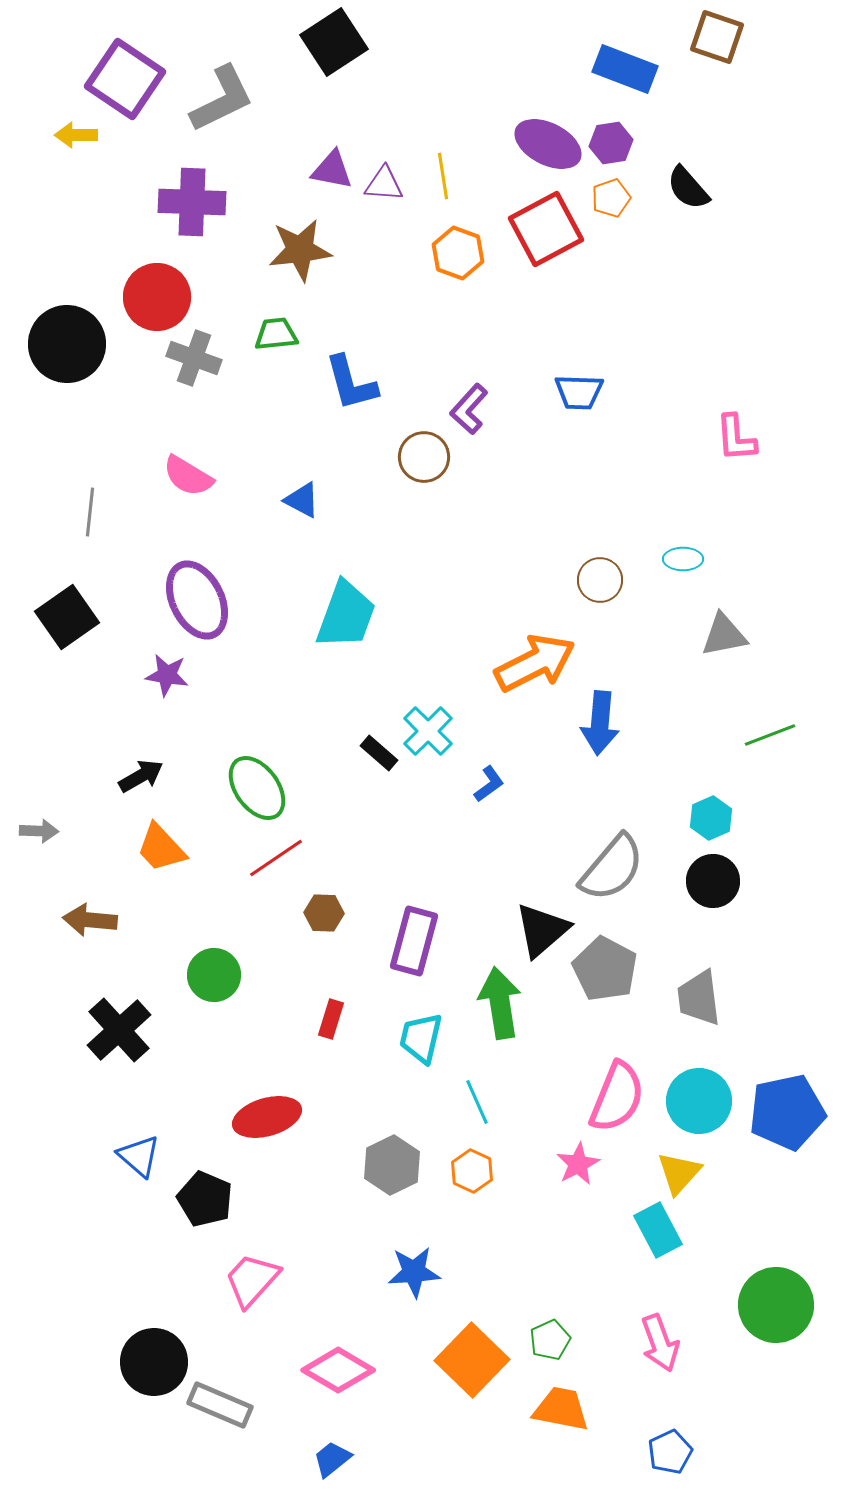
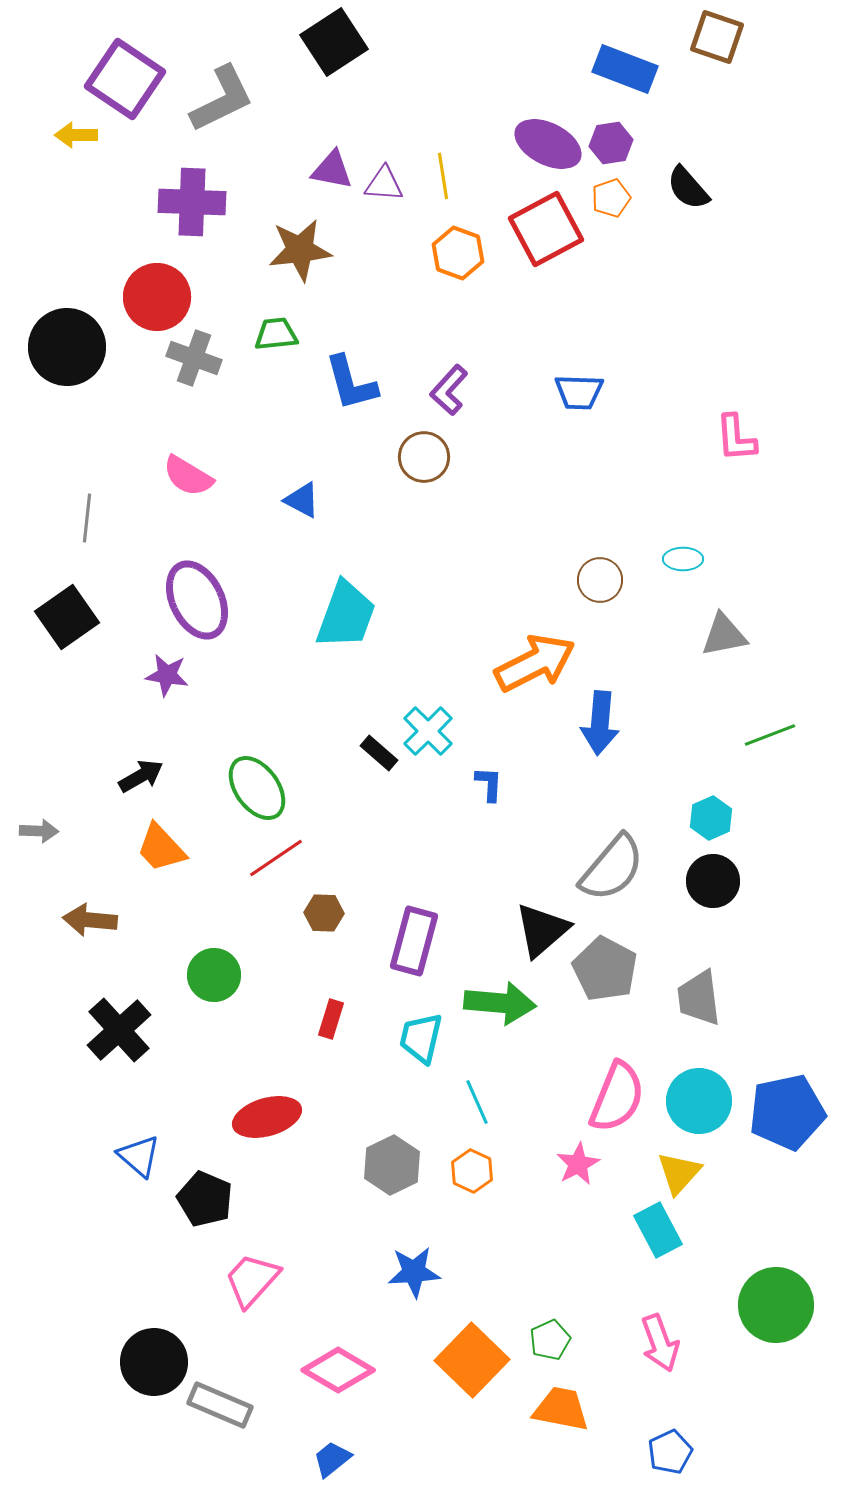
black circle at (67, 344): moved 3 px down
purple L-shape at (469, 409): moved 20 px left, 19 px up
gray line at (90, 512): moved 3 px left, 6 px down
blue L-shape at (489, 784): rotated 51 degrees counterclockwise
green arrow at (500, 1003): rotated 104 degrees clockwise
